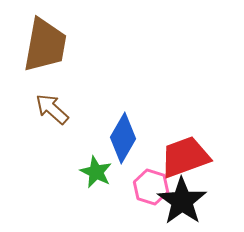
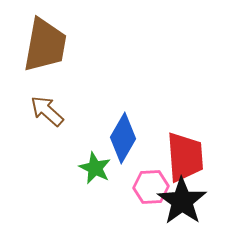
brown arrow: moved 5 px left, 2 px down
red trapezoid: rotated 106 degrees clockwise
green star: moved 1 px left, 4 px up
pink hexagon: rotated 20 degrees counterclockwise
